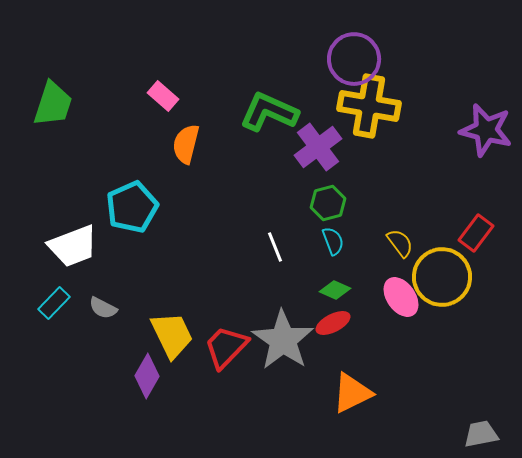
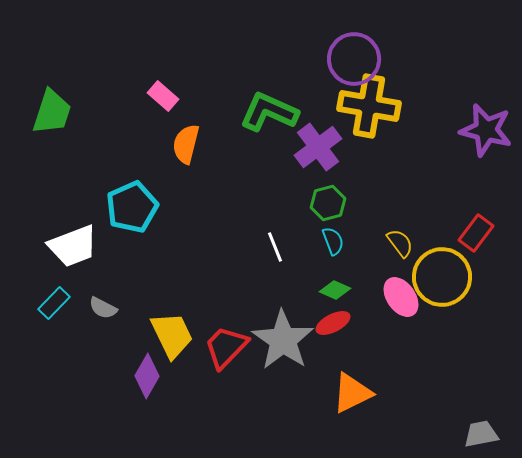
green trapezoid: moved 1 px left, 8 px down
